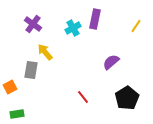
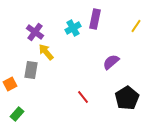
purple cross: moved 2 px right, 8 px down
yellow arrow: moved 1 px right
orange square: moved 3 px up
green rectangle: rotated 40 degrees counterclockwise
